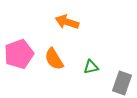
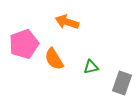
pink pentagon: moved 5 px right, 10 px up
